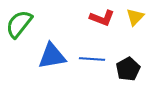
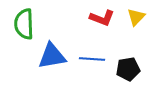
yellow triangle: moved 1 px right
green semicircle: moved 5 px right; rotated 40 degrees counterclockwise
black pentagon: rotated 20 degrees clockwise
